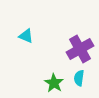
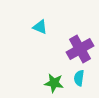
cyan triangle: moved 14 px right, 9 px up
green star: rotated 24 degrees counterclockwise
